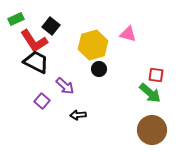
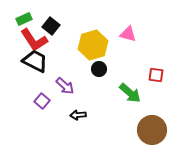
green rectangle: moved 8 px right
red L-shape: moved 1 px up
black trapezoid: moved 1 px left, 1 px up
green arrow: moved 20 px left
